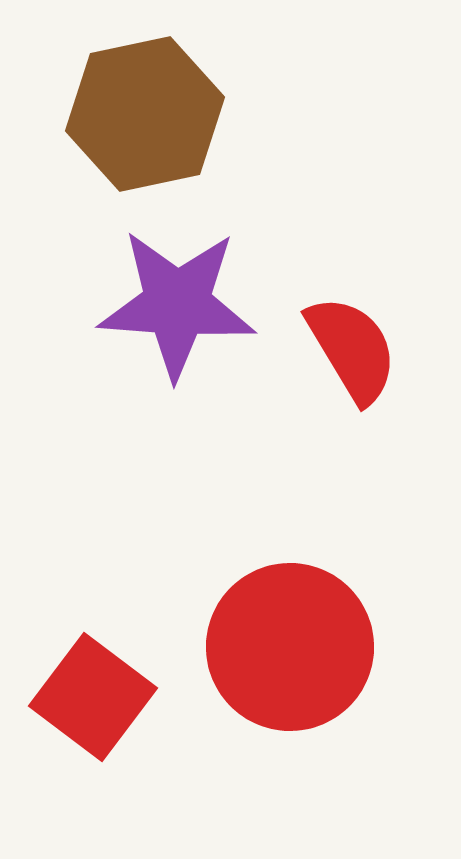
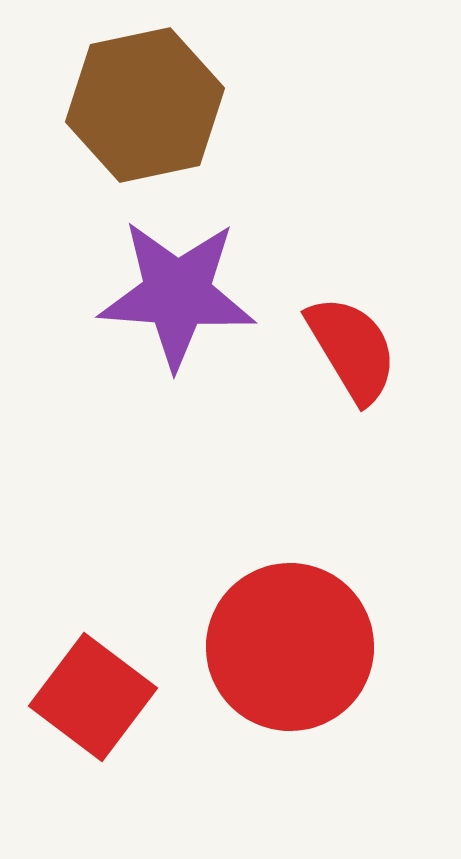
brown hexagon: moved 9 px up
purple star: moved 10 px up
